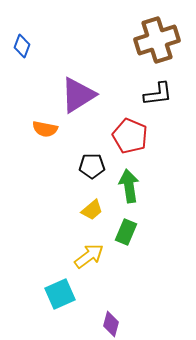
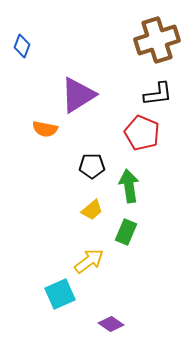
red pentagon: moved 12 px right, 3 px up
yellow arrow: moved 5 px down
purple diamond: rotated 70 degrees counterclockwise
